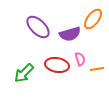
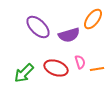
purple semicircle: moved 1 px left, 1 px down
pink semicircle: moved 3 px down
red ellipse: moved 1 px left, 3 px down; rotated 10 degrees clockwise
